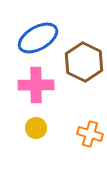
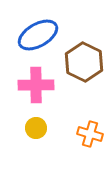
blue ellipse: moved 3 px up
